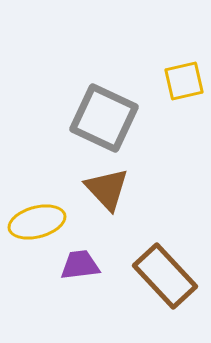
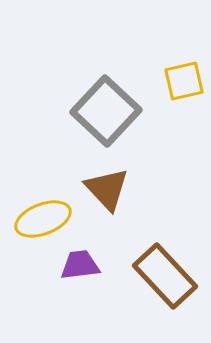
gray square: moved 2 px right, 7 px up; rotated 18 degrees clockwise
yellow ellipse: moved 6 px right, 3 px up; rotated 6 degrees counterclockwise
